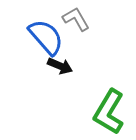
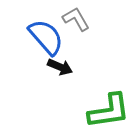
black arrow: moved 1 px down
green L-shape: moved 1 px up; rotated 129 degrees counterclockwise
